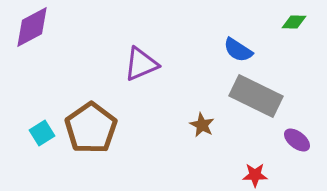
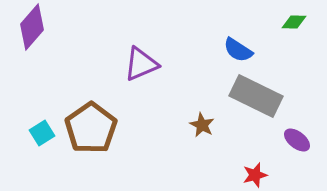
purple diamond: rotated 21 degrees counterclockwise
red star: rotated 15 degrees counterclockwise
